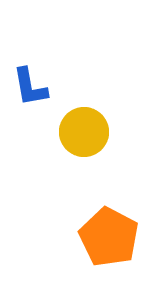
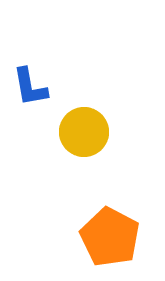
orange pentagon: moved 1 px right
